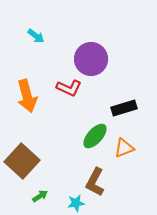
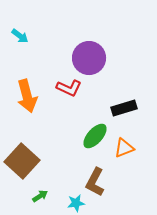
cyan arrow: moved 16 px left
purple circle: moved 2 px left, 1 px up
